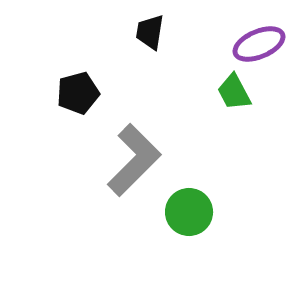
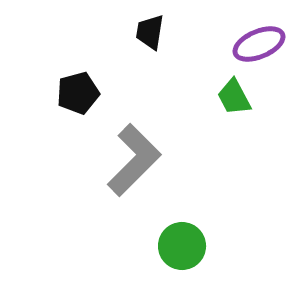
green trapezoid: moved 5 px down
green circle: moved 7 px left, 34 px down
